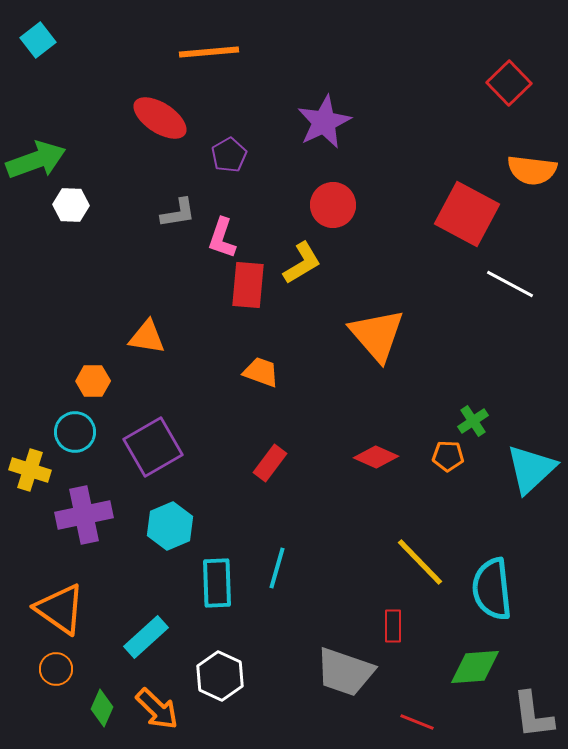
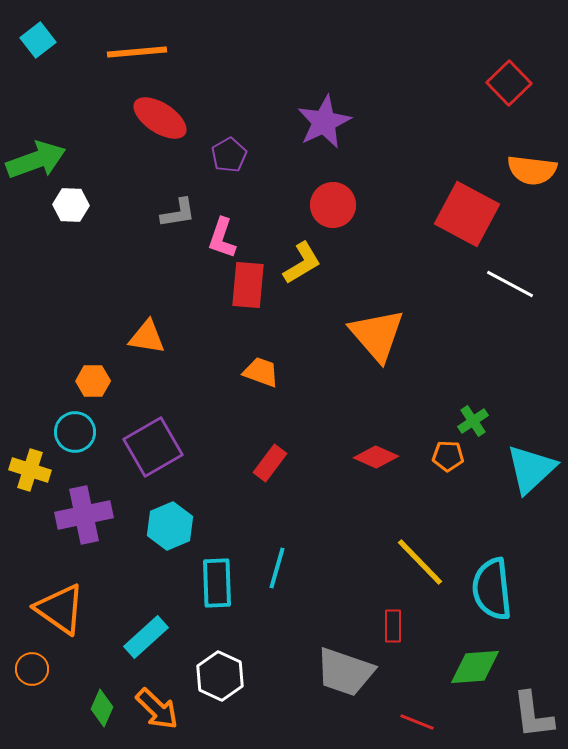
orange line at (209, 52): moved 72 px left
orange circle at (56, 669): moved 24 px left
